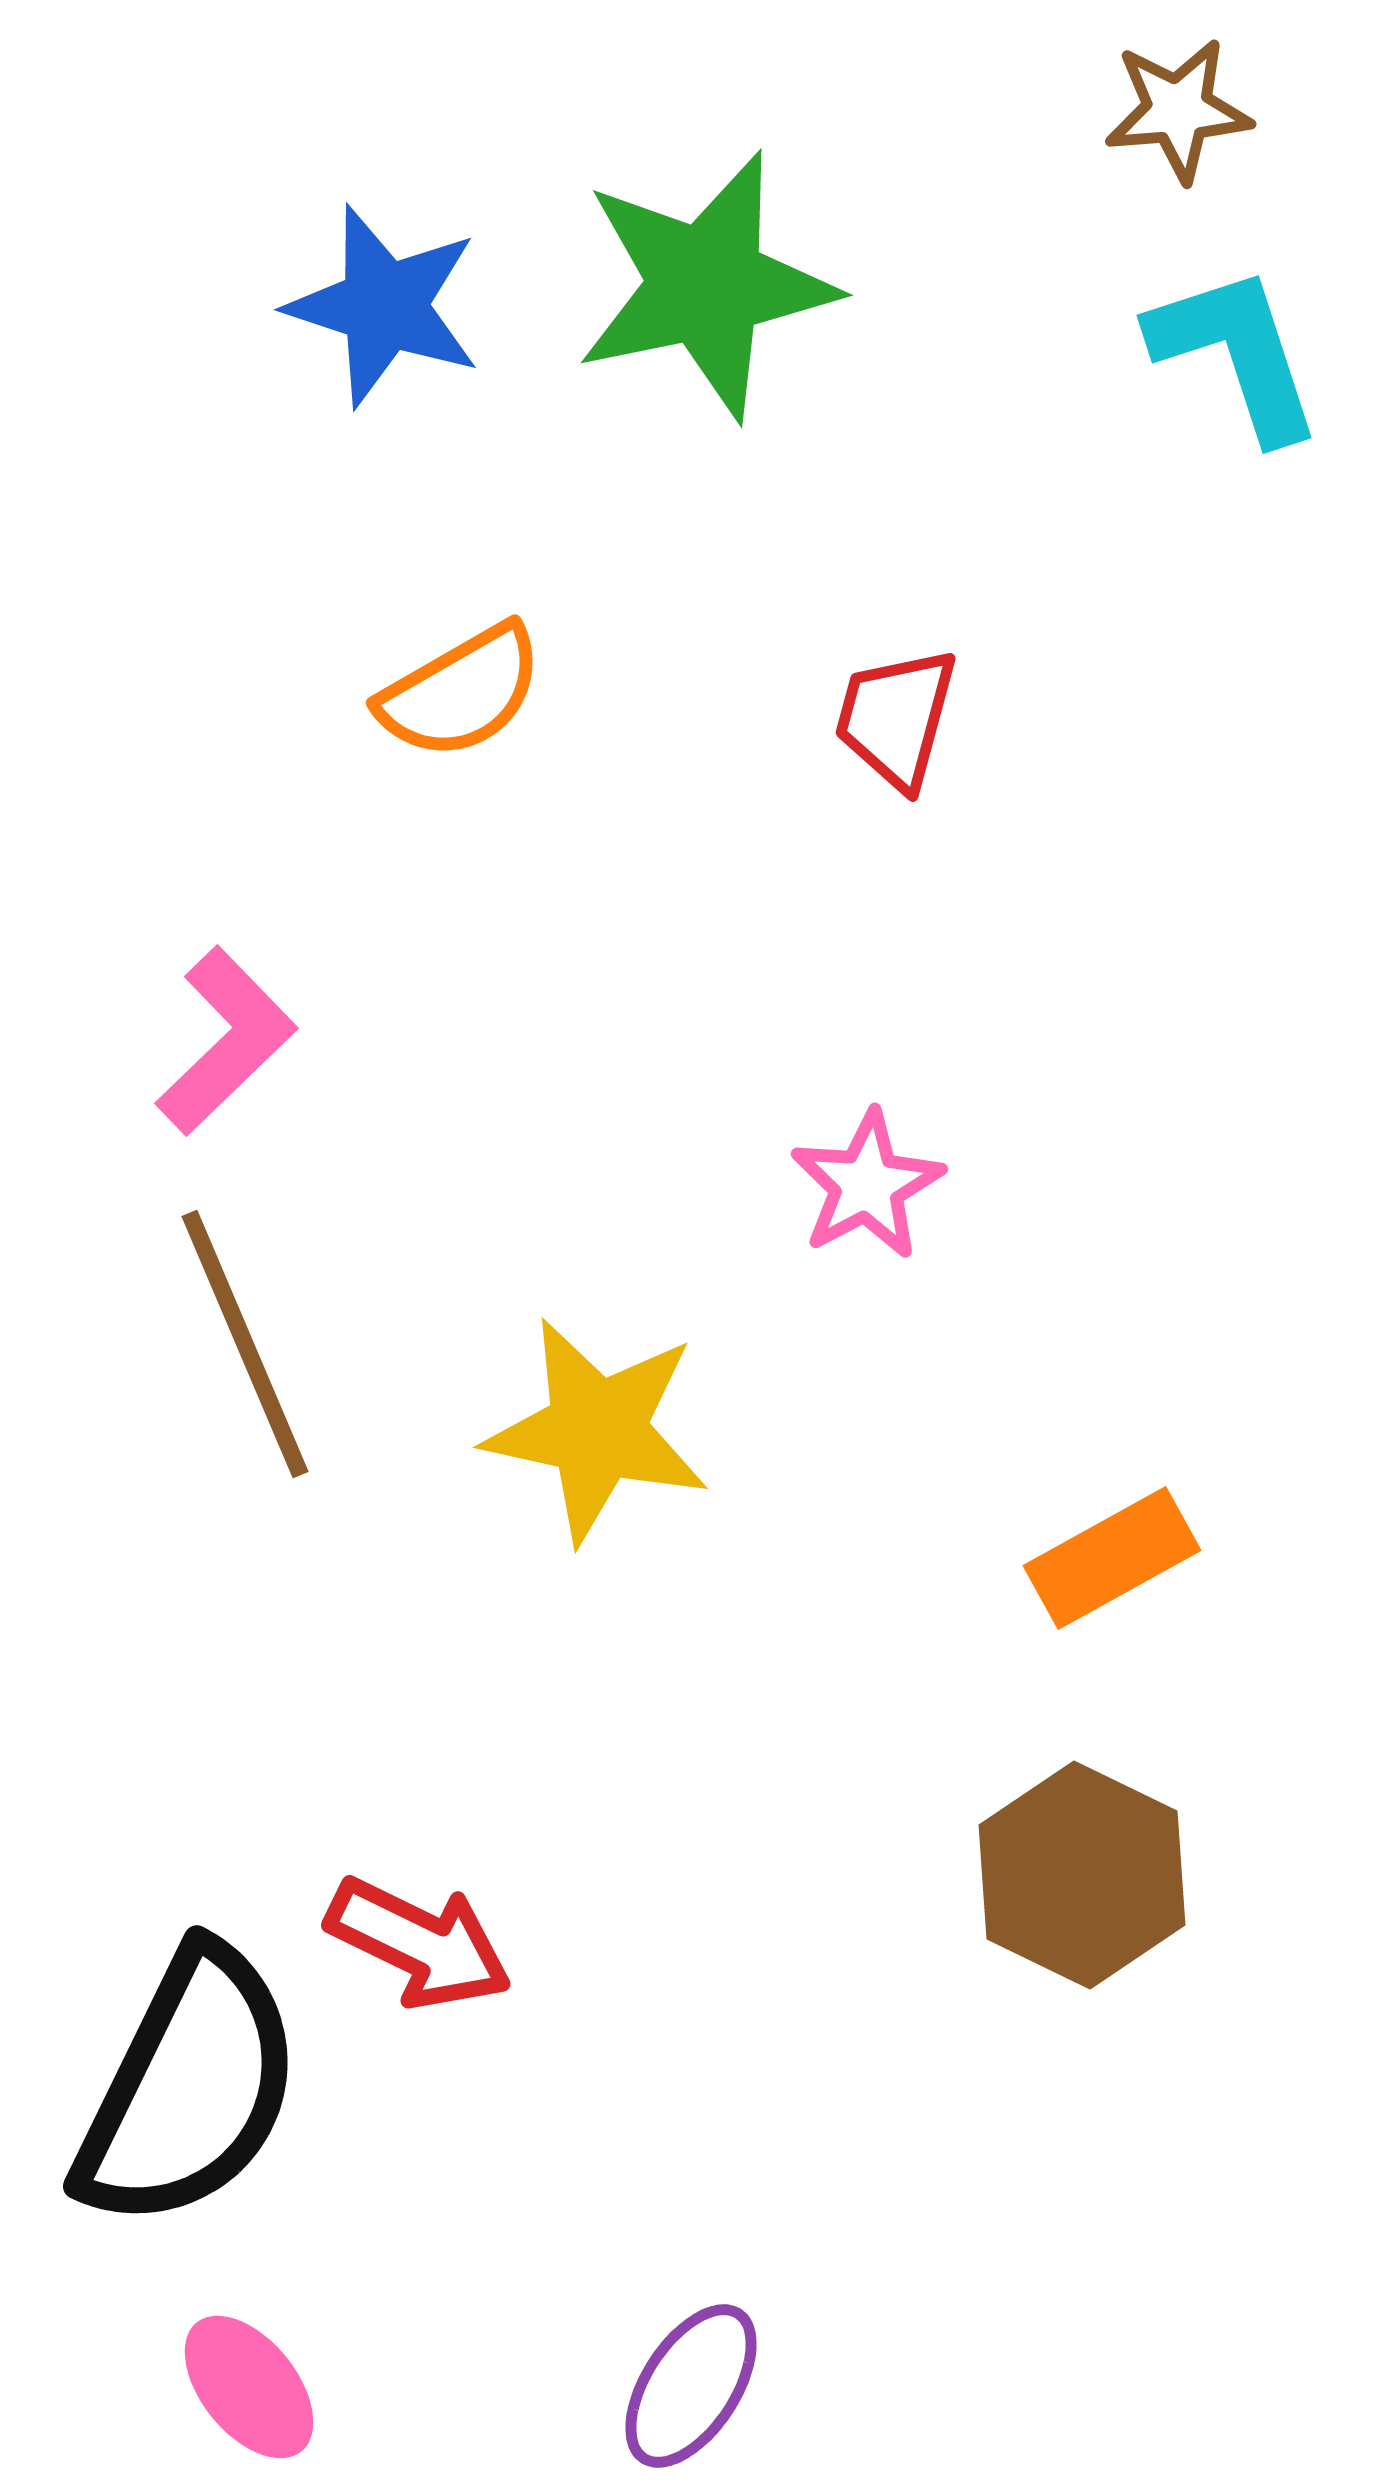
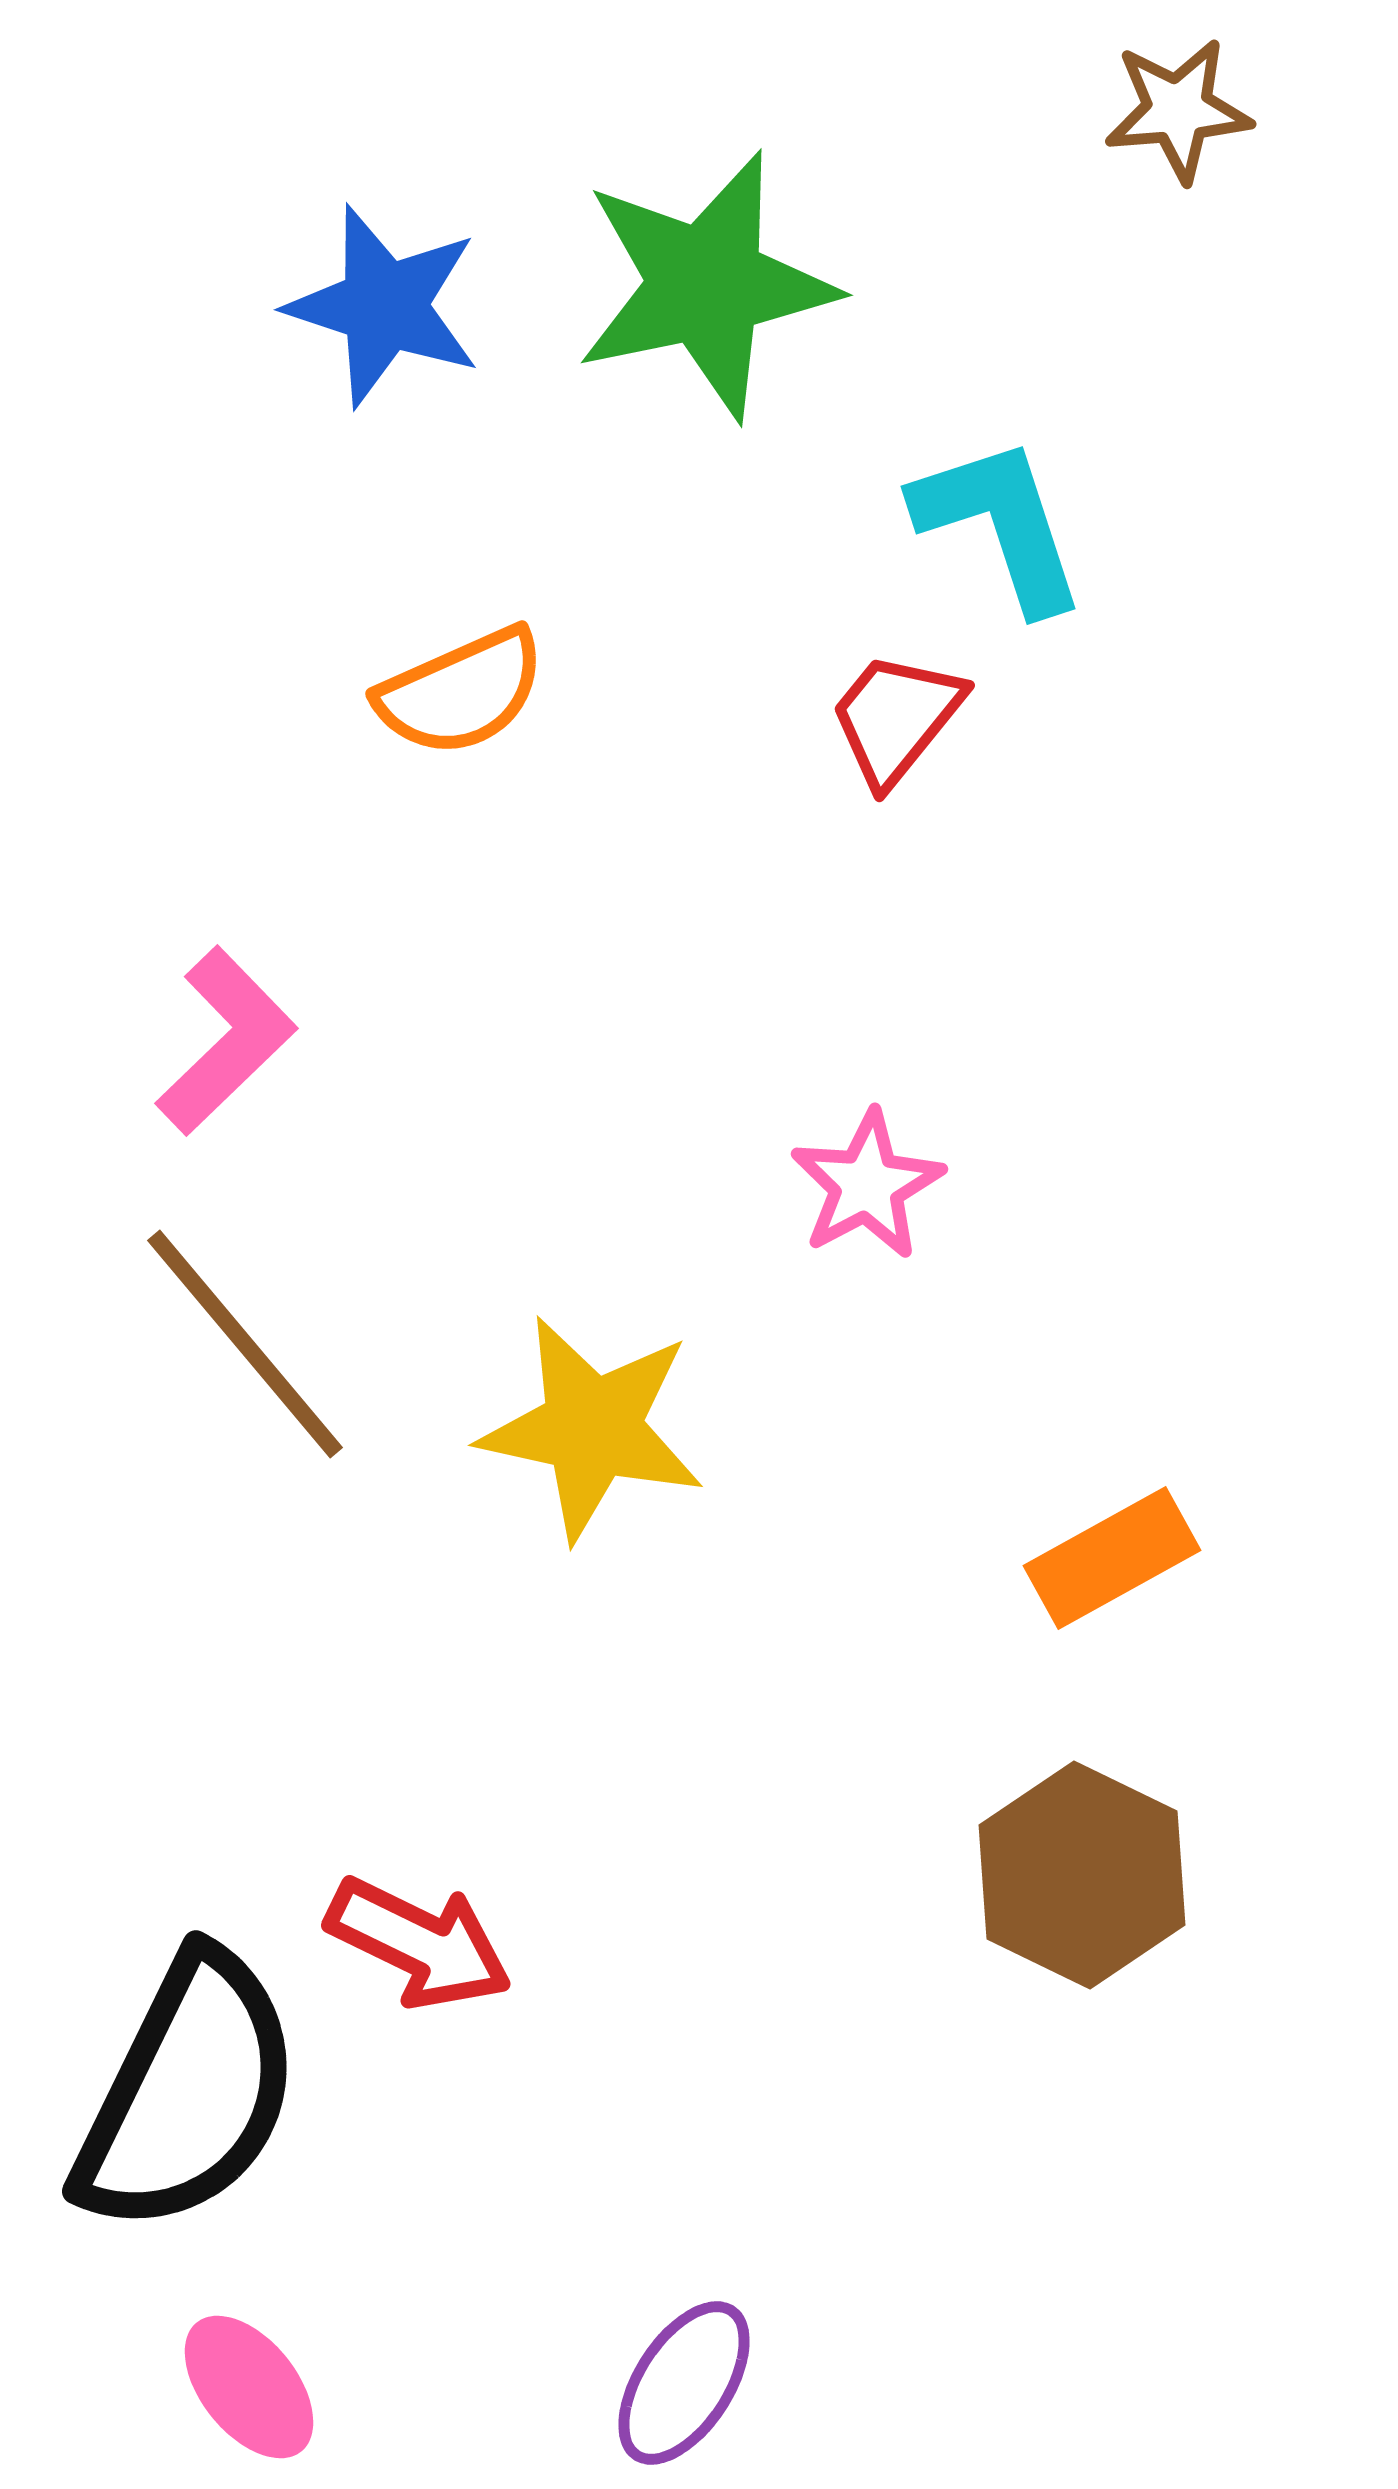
cyan L-shape: moved 236 px left, 171 px down
orange semicircle: rotated 6 degrees clockwise
red trapezoid: rotated 24 degrees clockwise
brown line: rotated 17 degrees counterclockwise
yellow star: moved 5 px left, 2 px up
black semicircle: moved 1 px left, 5 px down
purple ellipse: moved 7 px left, 3 px up
